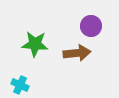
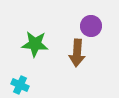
brown arrow: rotated 100 degrees clockwise
